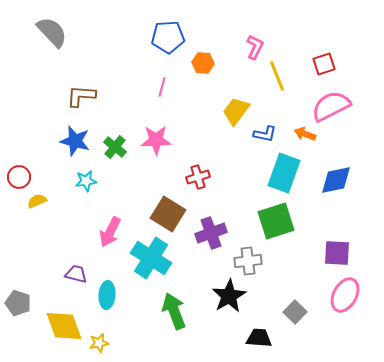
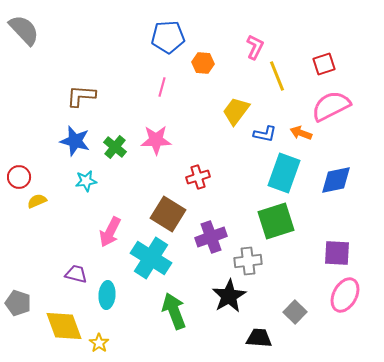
gray semicircle: moved 28 px left, 2 px up
orange arrow: moved 4 px left, 1 px up
purple cross: moved 4 px down
yellow star: rotated 24 degrees counterclockwise
